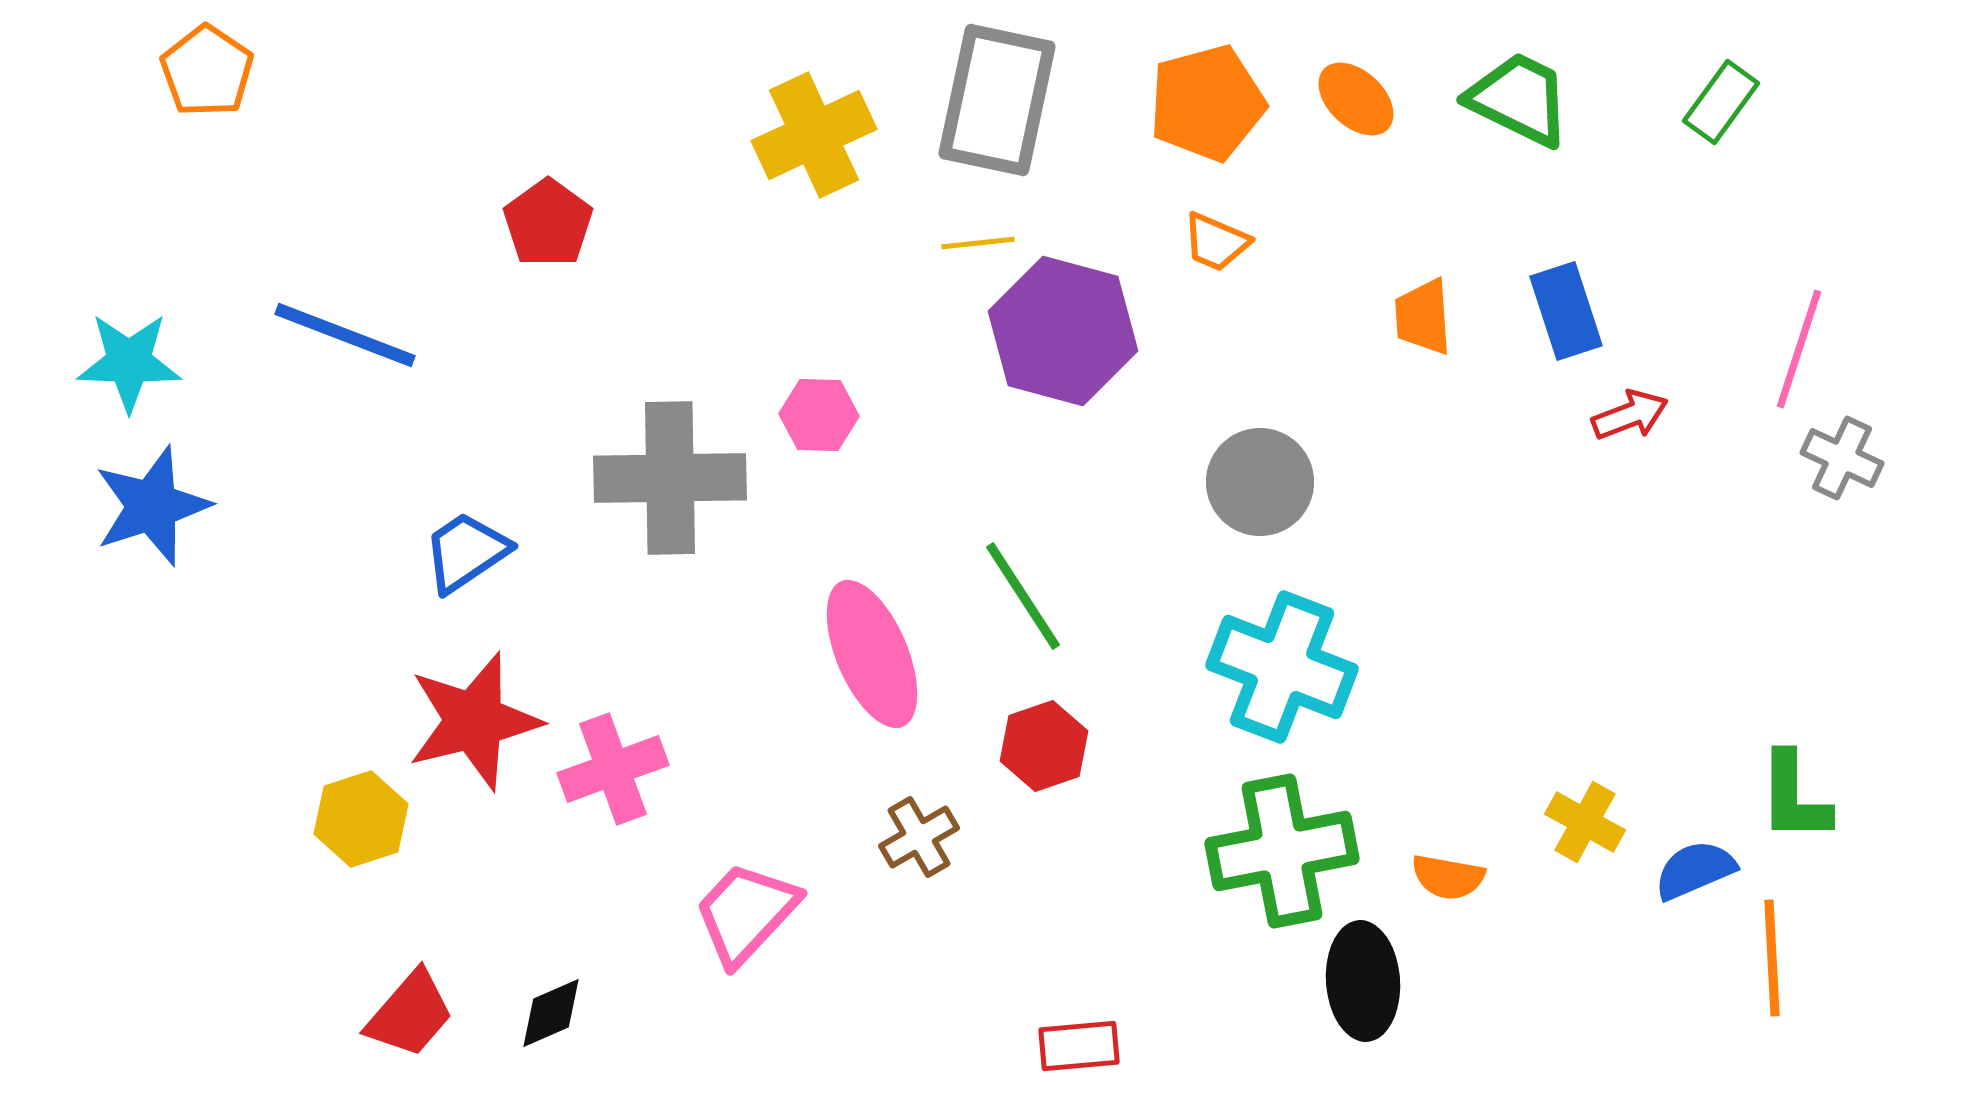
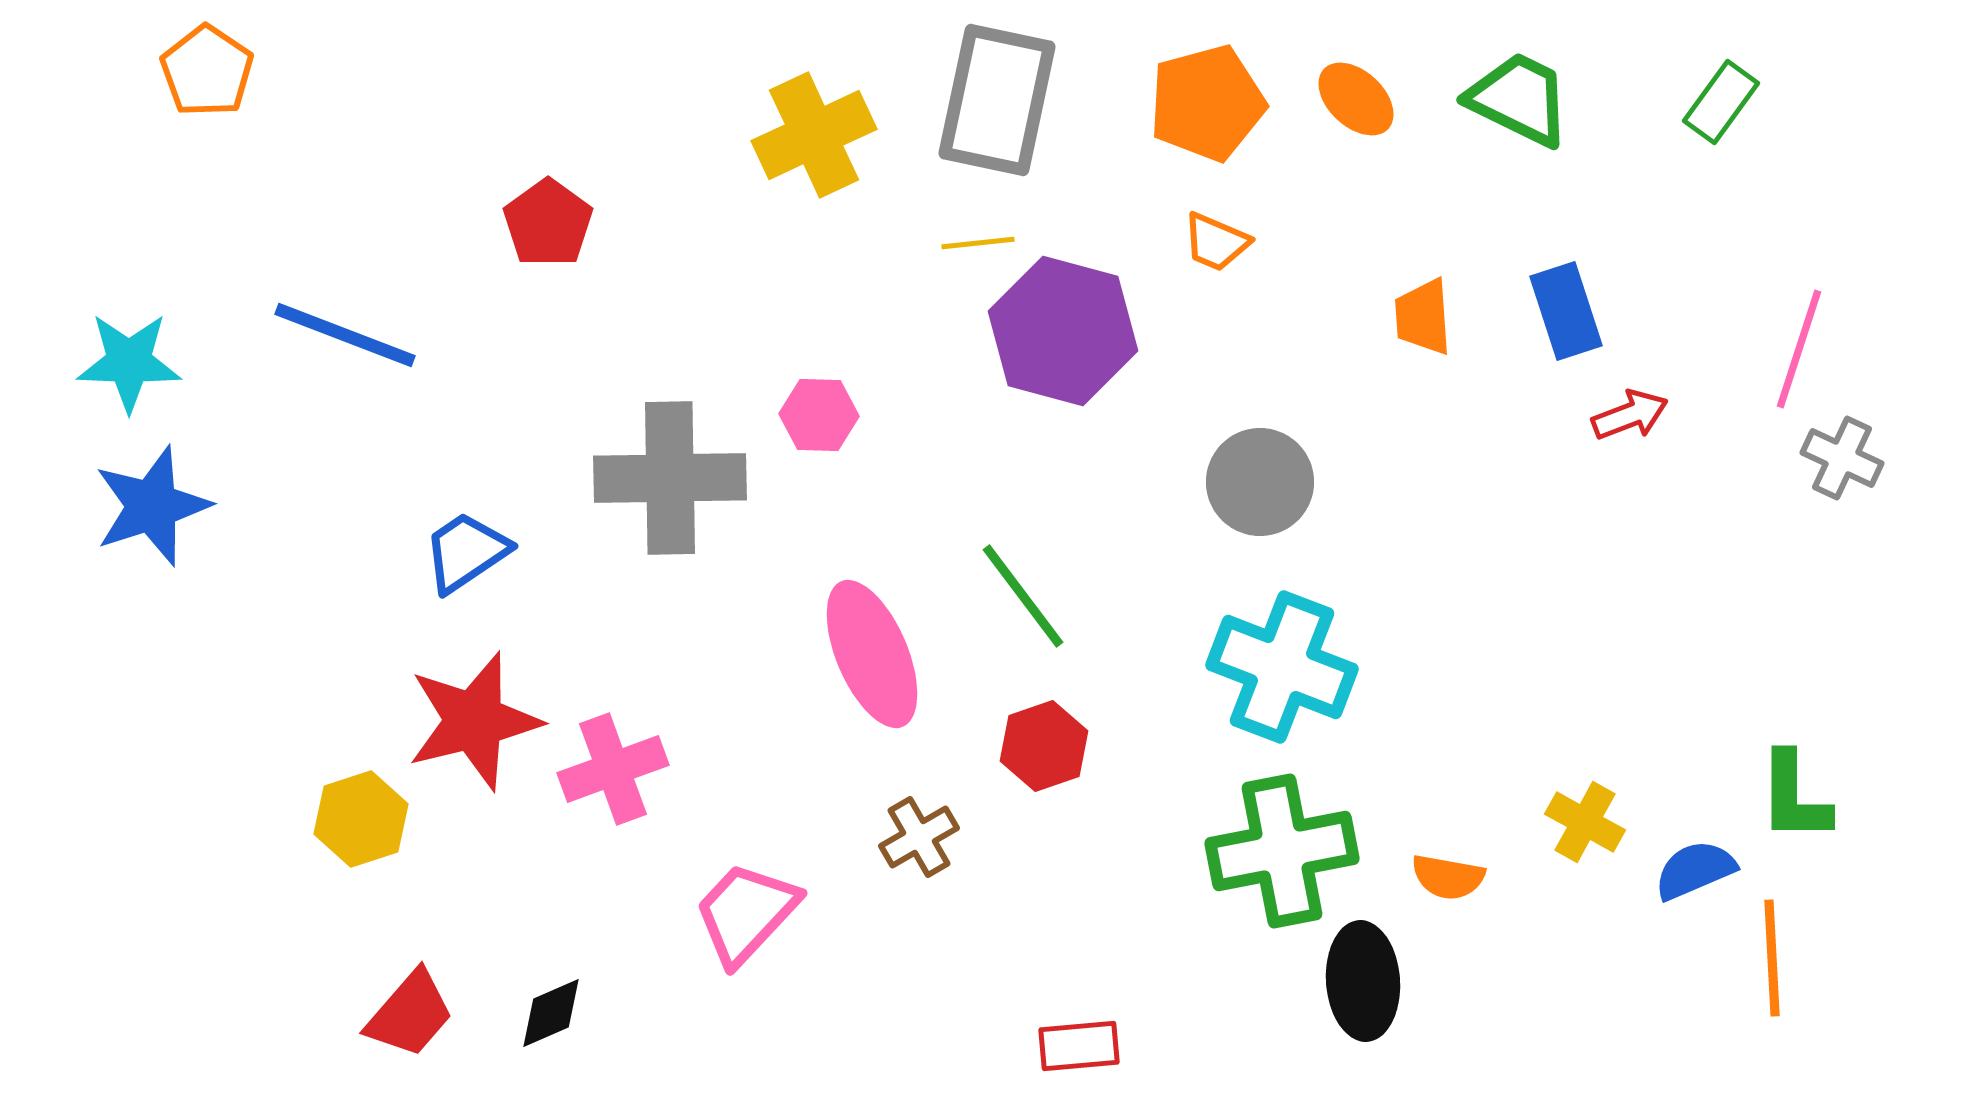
green line at (1023, 596): rotated 4 degrees counterclockwise
